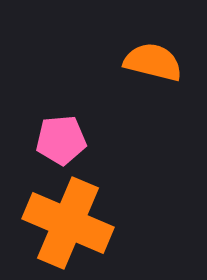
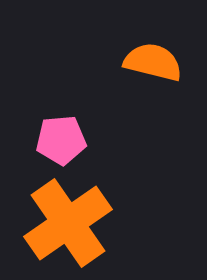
orange cross: rotated 32 degrees clockwise
